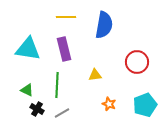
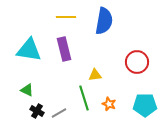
blue semicircle: moved 4 px up
cyan triangle: moved 1 px right, 1 px down
green line: moved 27 px right, 13 px down; rotated 20 degrees counterclockwise
cyan pentagon: rotated 20 degrees clockwise
black cross: moved 2 px down
gray line: moved 3 px left
